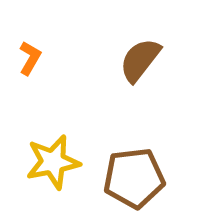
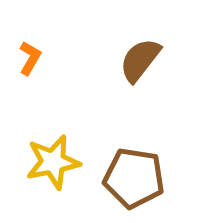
brown pentagon: rotated 16 degrees clockwise
